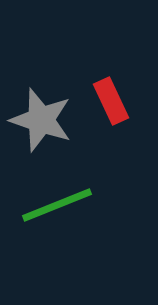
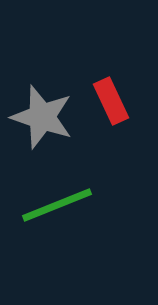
gray star: moved 1 px right, 3 px up
